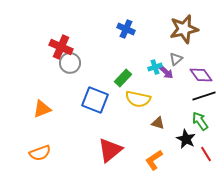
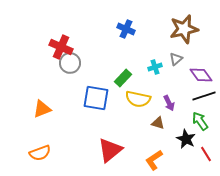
purple arrow: moved 3 px right, 31 px down; rotated 21 degrees clockwise
blue square: moved 1 px right, 2 px up; rotated 12 degrees counterclockwise
